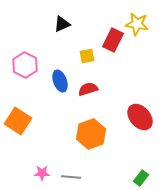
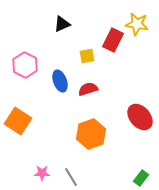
gray line: rotated 54 degrees clockwise
